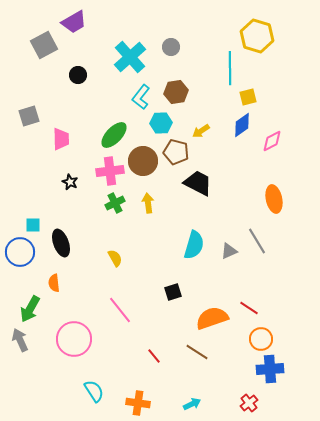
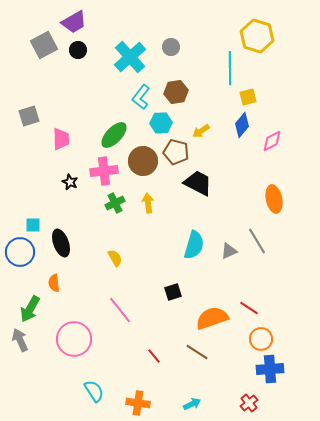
black circle at (78, 75): moved 25 px up
blue diamond at (242, 125): rotated 15 degrees counterclockwise
pink cross at (110, 171): moved 6 px left
